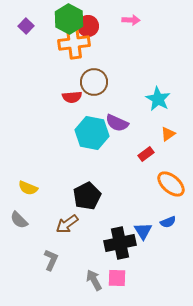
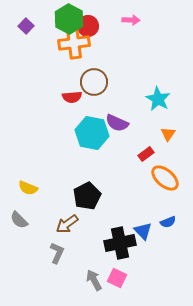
orange triangle: rotated 21 degrees counterclockwise
orange ellipse: moved 6 px left, 6 px up
blue triangle: rotated 12 degrees counterclockwise
gray L-shape: moved 6 px right, 7 px up
pink square: rotated 24 degrees clockwise
